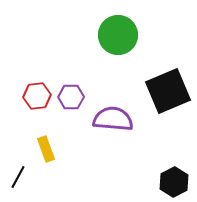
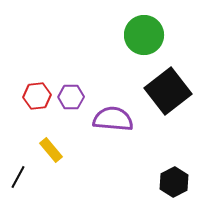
green circle: moved 26 px right
black square: rotated 15 degrees counterclockwise
yellow rectangle: moved 5 px right, 1 px down; rotated 20 degrees counterclockwise
